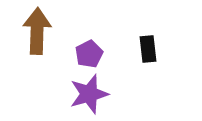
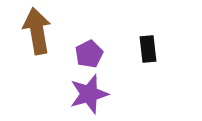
brown arrow: rotated 12 degrees counterclockwise
